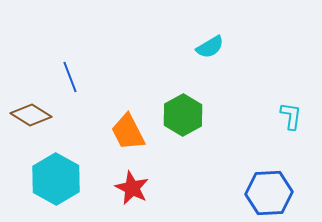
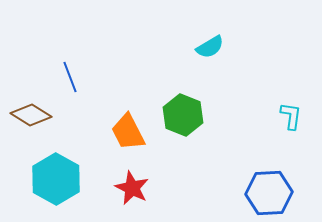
green hexagon: rotated 9 degrees counterclockwise
